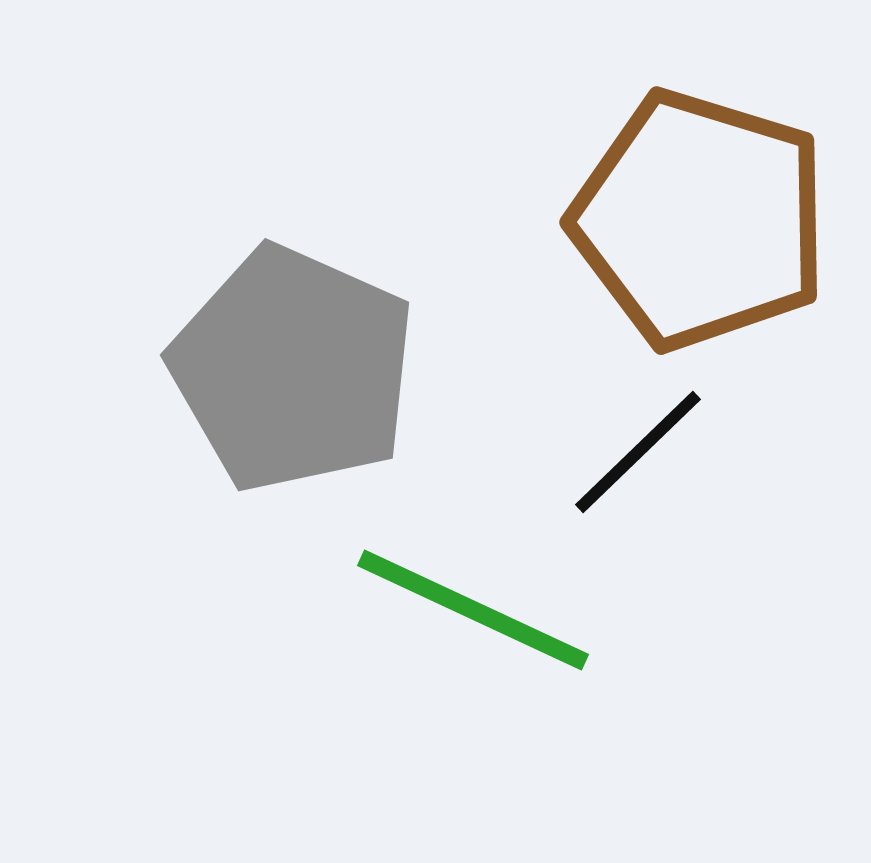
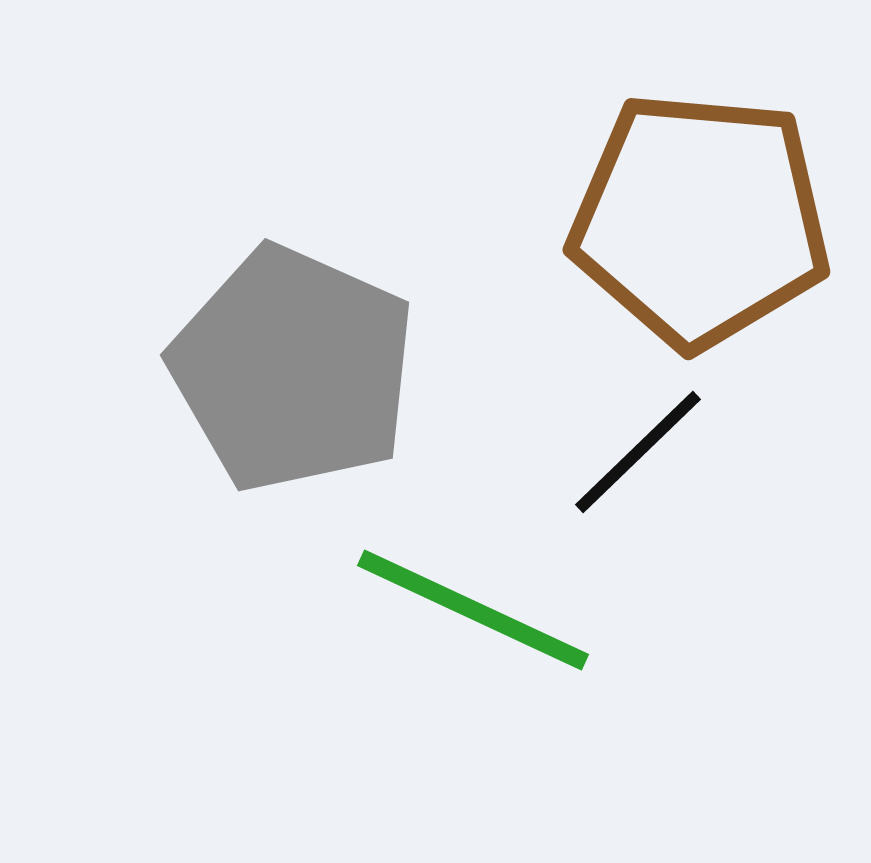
brown pentagon: rotated 12 degrees counterclockwise
